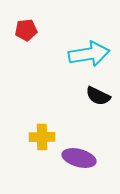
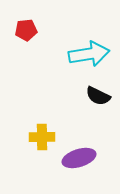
purple ellipse: rotated 32 degrees counterclockwise
